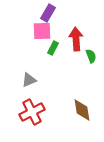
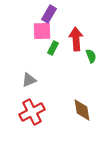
purple rectangle: moved 1 px right, 1 px down
